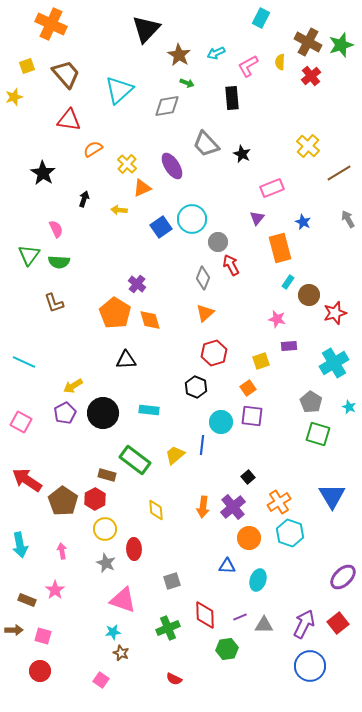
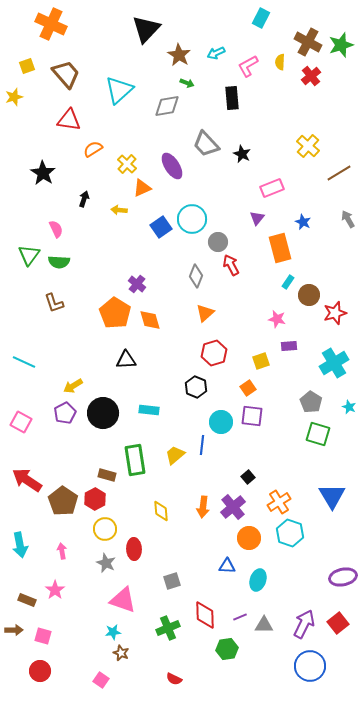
gray diamond at (203, 278): moved 7 px left, 2 px up
green rectangle at (135, 460): rotated 44 degrees clockwise
yellow diamond at (156, 510): moved 5 px right, 1 px down
purple ellipse at (343, 577): rotated 32 degrees clockwise
